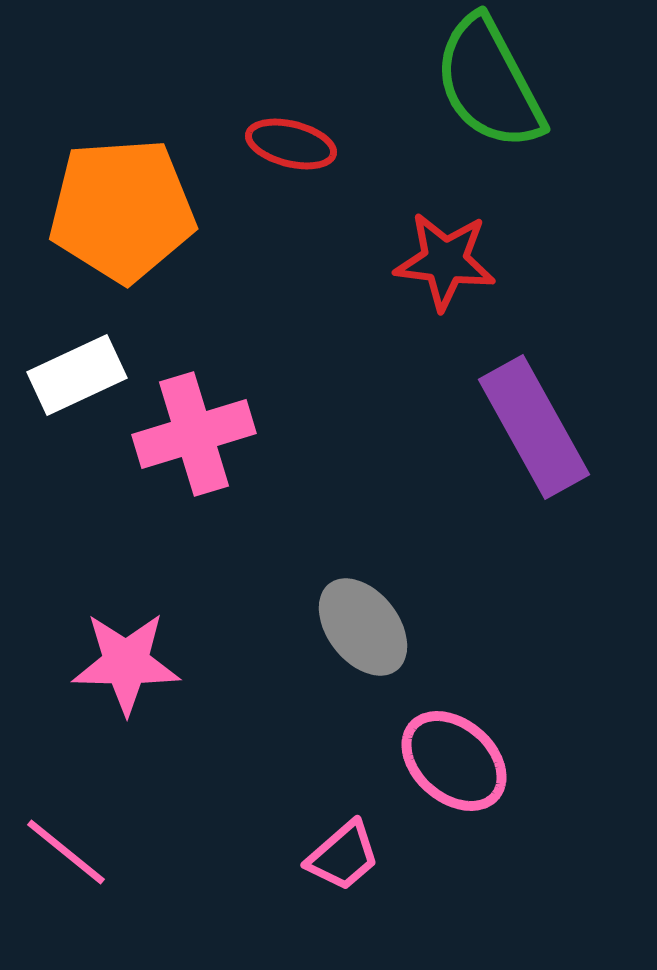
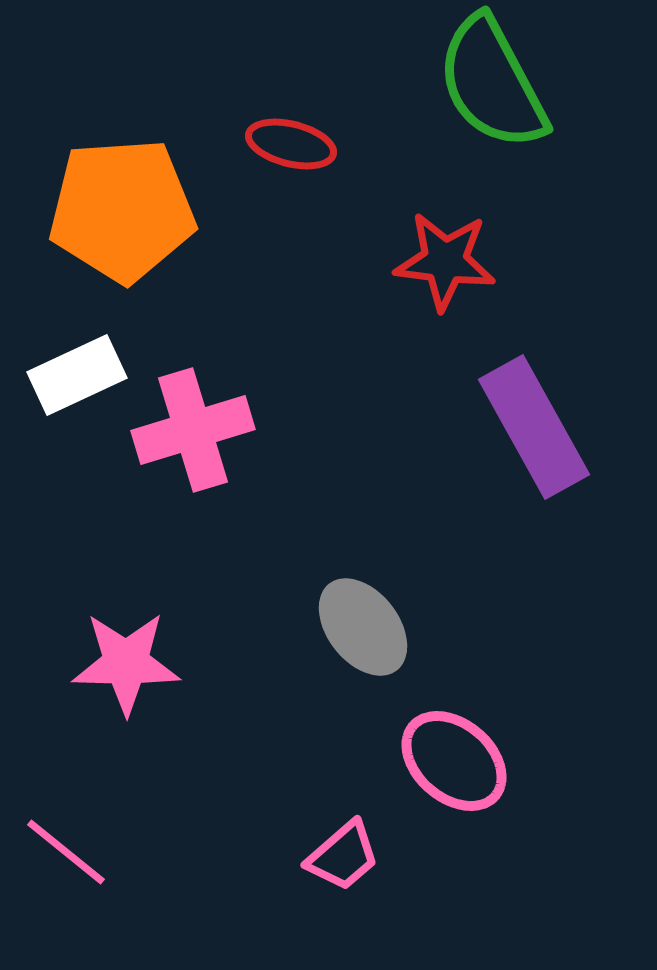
green semicircle: moved 3 px right
pink cross: moved 1 px left, 4 px up
